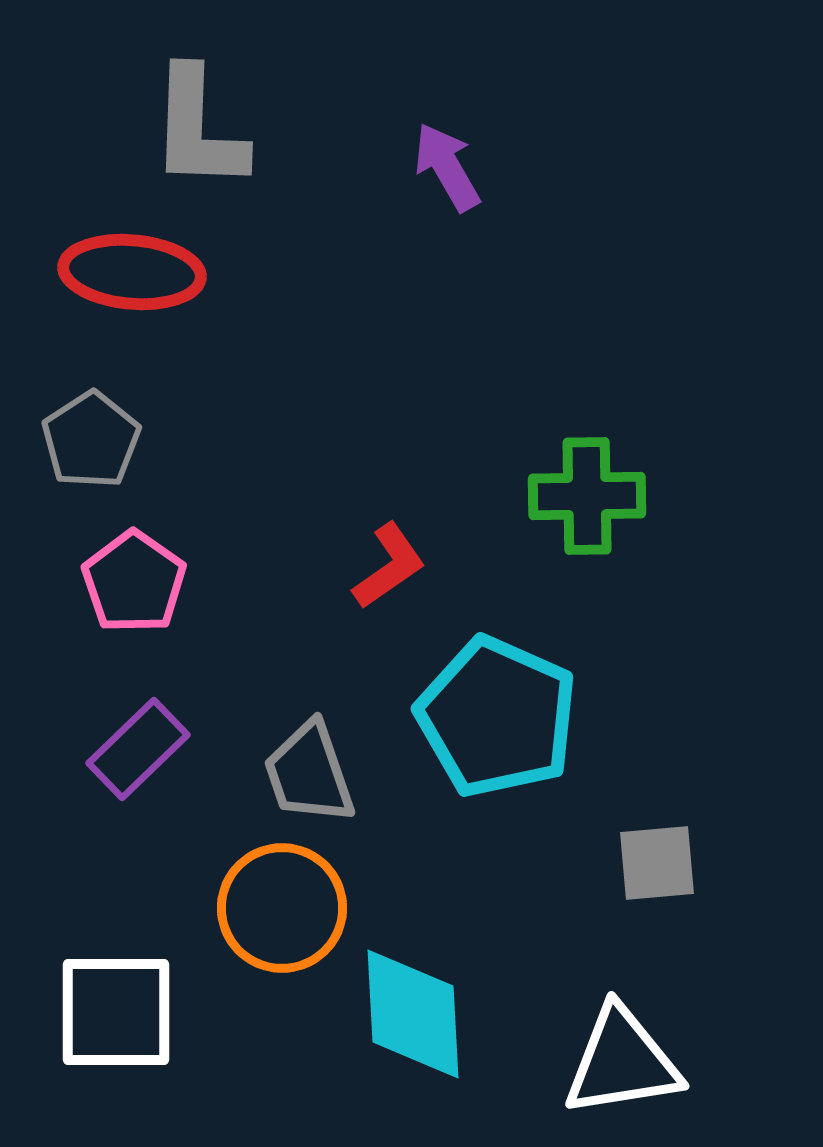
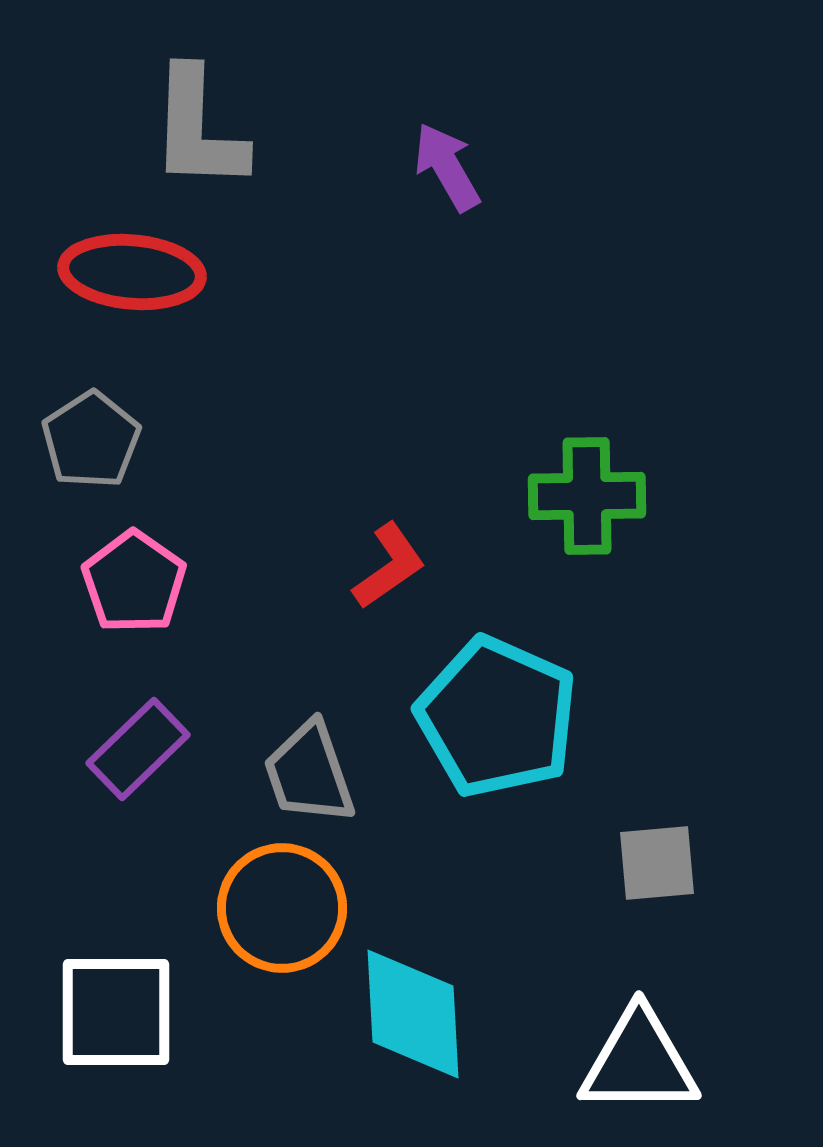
white triangle: moved 17 px right; rotated 9 degrees clockwise
